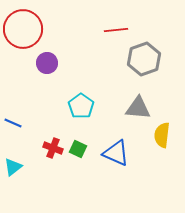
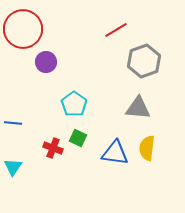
red line: rotated 25 degrees counterclockwise
gray hexagon: moved 2 px down
purple circle: moved 1 px left, 1 px up
cyan pentagon: moved 7 px left, 2 px up
blue line: rotated 18 degrees counterclockwise
yellow semicircle: moved 15 px left, 13 px down
green square: moved 11 px up
blue triangle: moved 1 px left; rotated 16 degrees counterclockwise
cyan triangle: rotated 18 degrees counterclockwise
